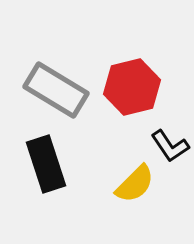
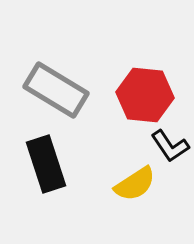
red hexagon: moved 13 px right, 8 px down; rotated 20 degrees clockwise
yellow semicircle: rotated 12 degrees clockwise
